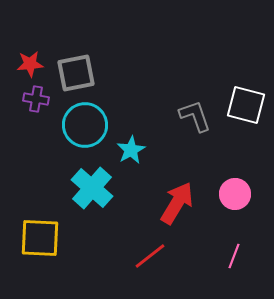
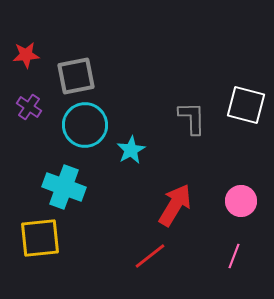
red star: moved 4 px left, 9 px up
gray square: moved 3 px down
purple cross: moved 7 px left, 8 px down; rotated 25 degrees clockwise
gray L-shape: moved 3 px left, 2 px down; rotated 18 degrees clockwise
cyan cross: moved 28 px left, 1 px up; rotated 21 degrees counterclockwise
pink circle: moved 6 px right, 7 px down
red arrow: moved 2 px left, 2 px down
yellow square: rotated 9 degrees counterclockwise
